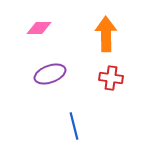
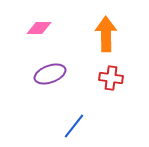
blue line: rotated 52 degrees clockwise
